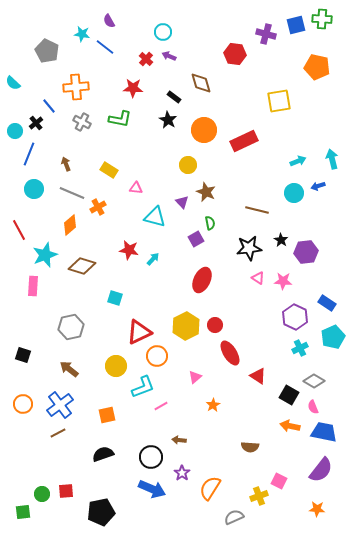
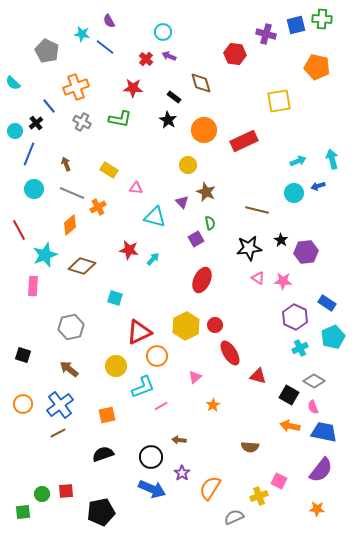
orange cross at (76, 87): rotated 15 degrees counterclockwise
red triangle at (258, 376): rotated 18 degrees counterclockwise
